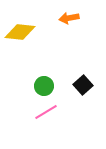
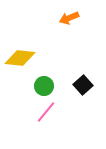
orange arrow: rotated 12 degrees counterclockwise
yellow diamond: moved 26 px down
pink line: rotated 20 degrees counterclockwise
